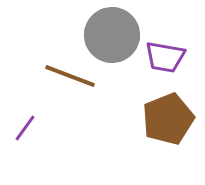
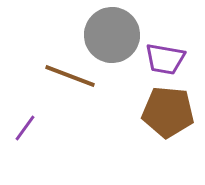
purple trapezoid: moved 2 px down
brown pentagon: moved 7 px up; rotated 27 degrees clockwise
